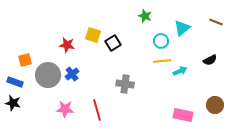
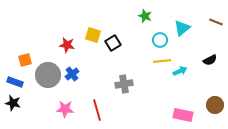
cyan circle: moved 1 px left, 1 px up
gray cross: moved 1 px left; rotated 18 degrees counterclockwise
